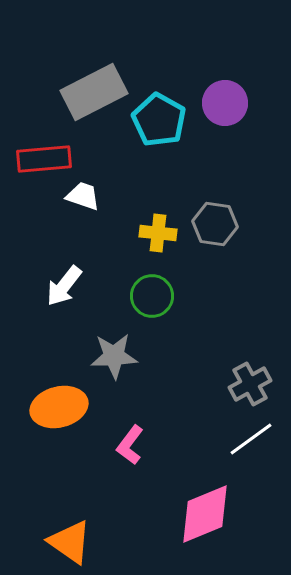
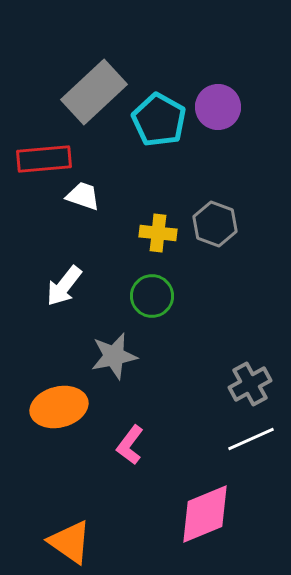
gray rectangle: rotated 16 degrees counterclockwise
purple circle: moved 7 px left, 4 px down
gray hexagon: rotated 12 degrees clockwise
gray star: rotated 9 degrees counterclockwise
white line: rotated 12 degrees clockwise
